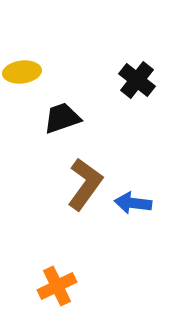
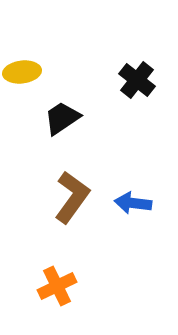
black trapezoid: rotated 15 degrees counterclockwise
brown L-shape: moved 13 px left, 13 px down
